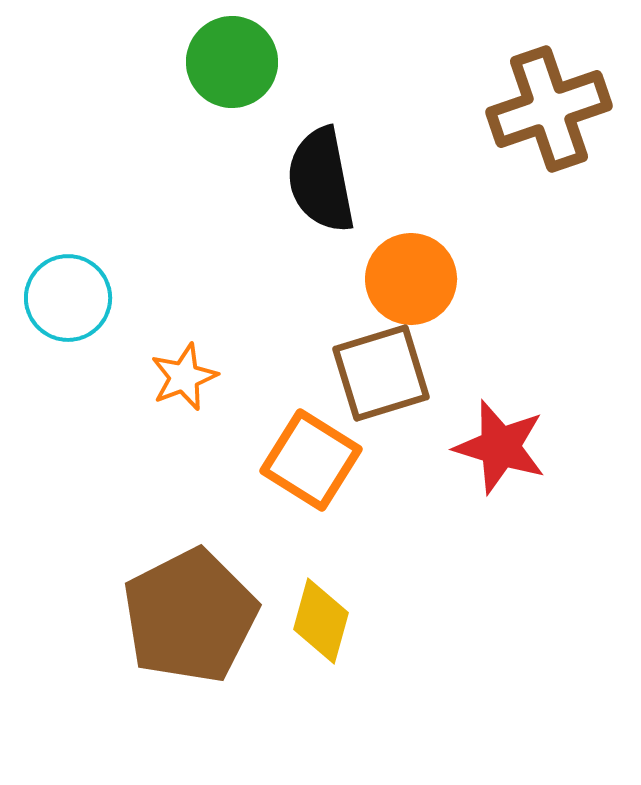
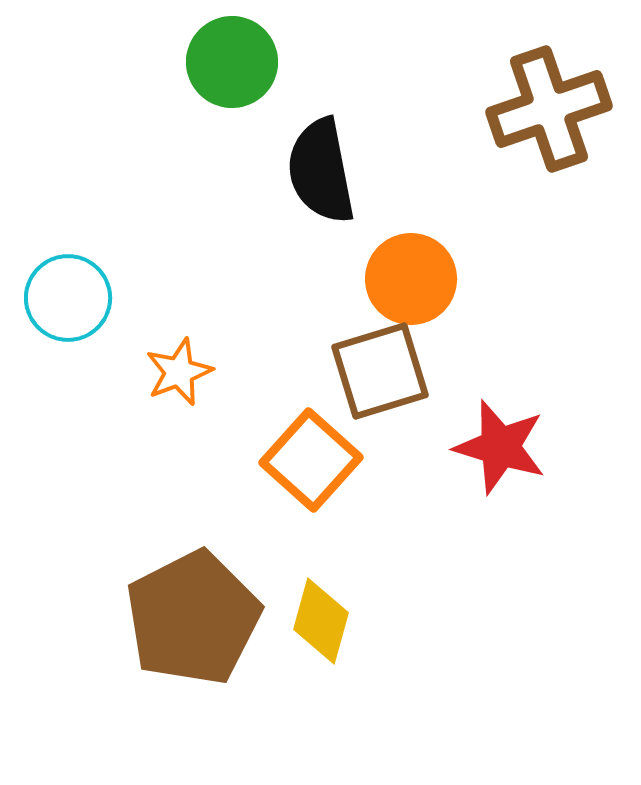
black semicircle: moved 9 px up
brown square: moved 1 px left, 2 px up
orange star: moved 5 px left, 5 px up
orange square: rotated 10 degrees clockwise
brown pentagon: moved 3 px right, 2 px down
